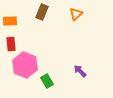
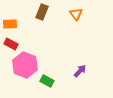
orange triangle: rotated 24 degrees counterclockwise
orange rectangle: moved 3 px down
red rectangle: rotated 56 degrees counterclockwise
purple arrow: rotated 88 degrees clockwise
green rectangle: rotated 32 degrees counterclockwise
